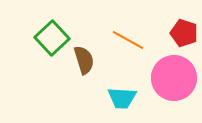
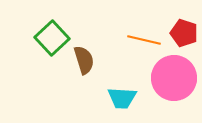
orange line: moved 16 px right; rotated 16 degrees counterclockwise
